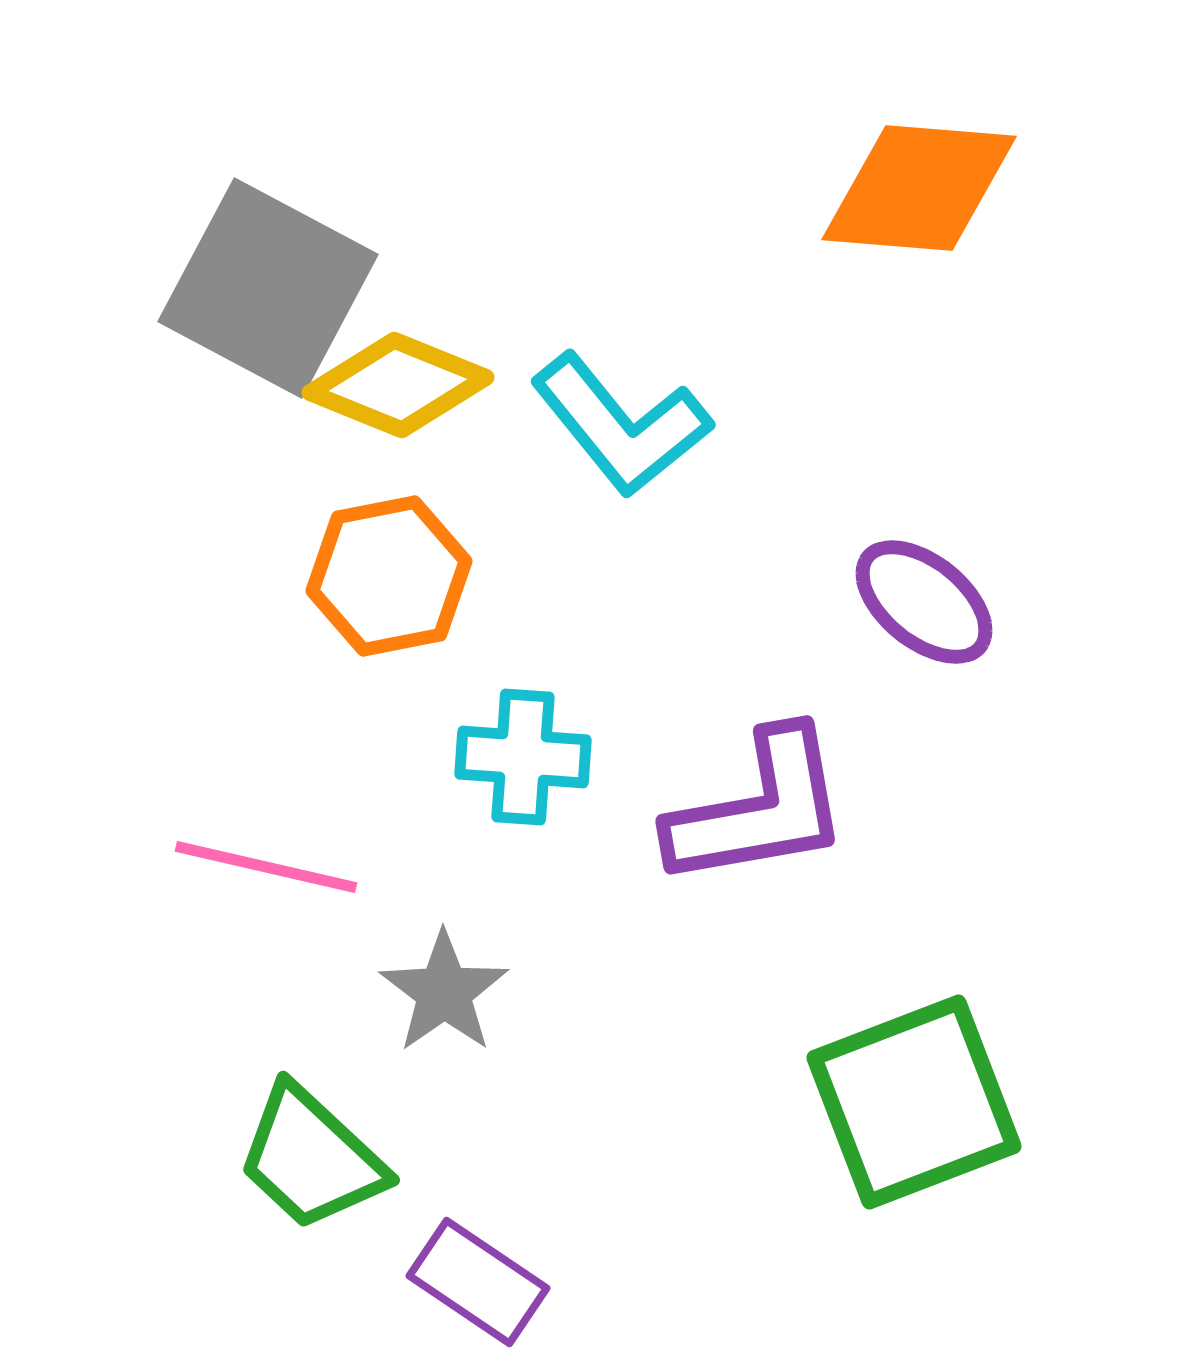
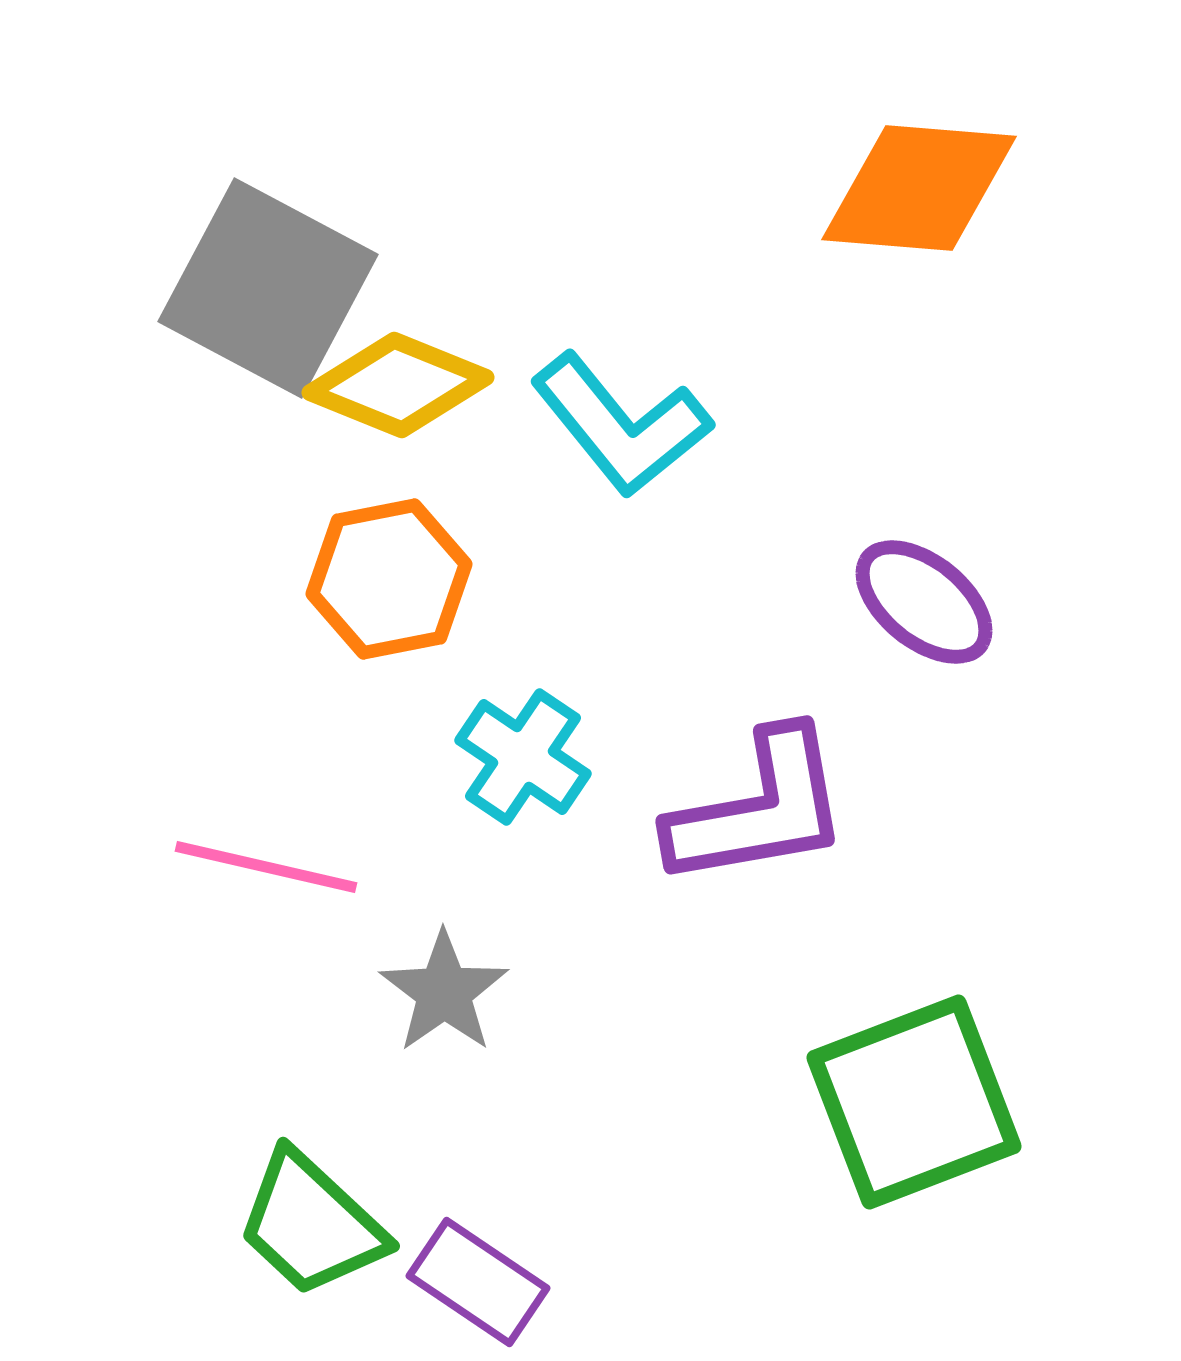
orange hexagon: moved 3 px down
cyan cross: rotated 30 degrees clockwise
green trapezoid: moved 66 px down
